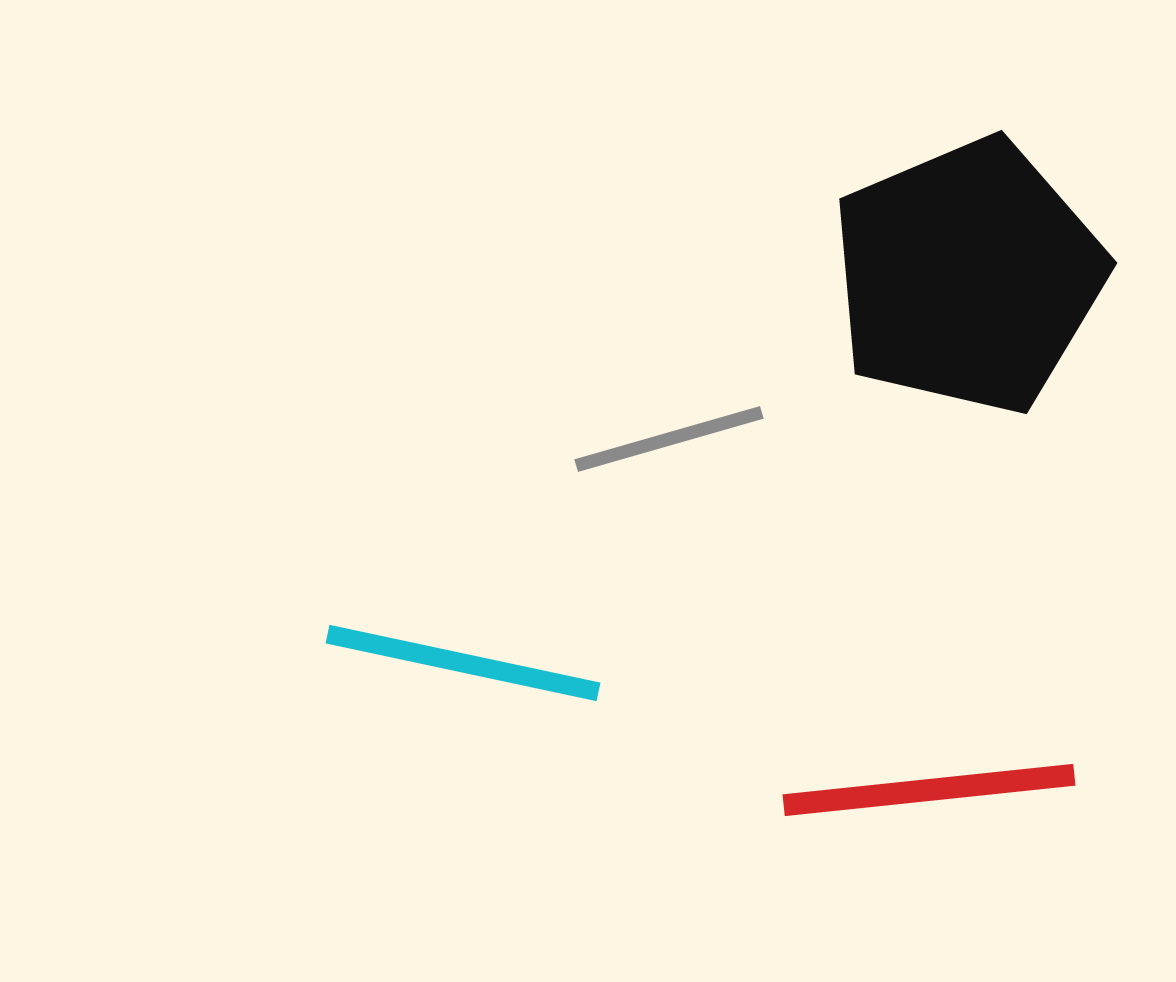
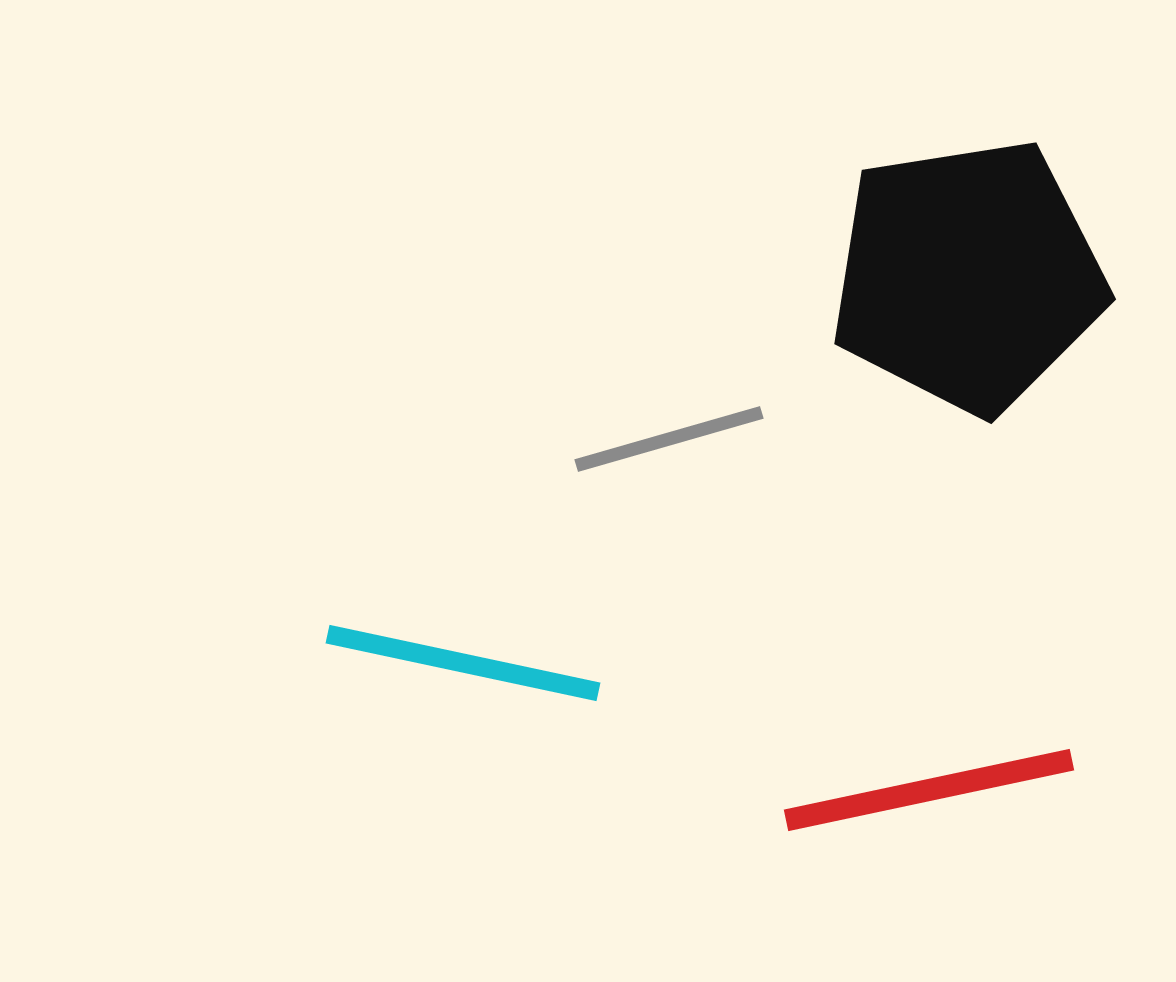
black pentagon: rotated 14 degrees clockwise
red line: rotated 6 degrees counterclockwise
